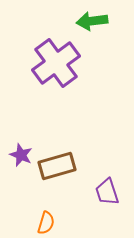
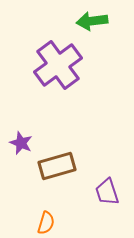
purple cross: moved 2 px right, 2 px down
purple star: moved 12 px up
